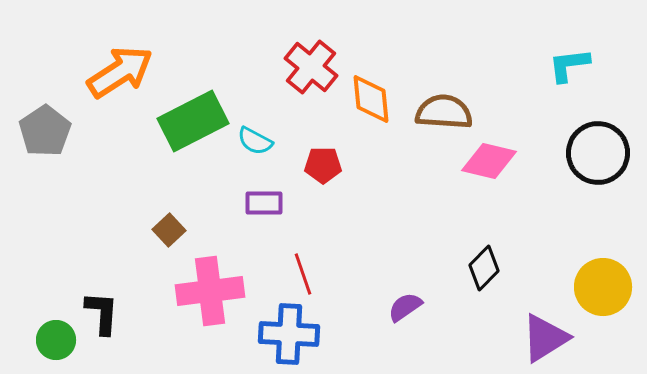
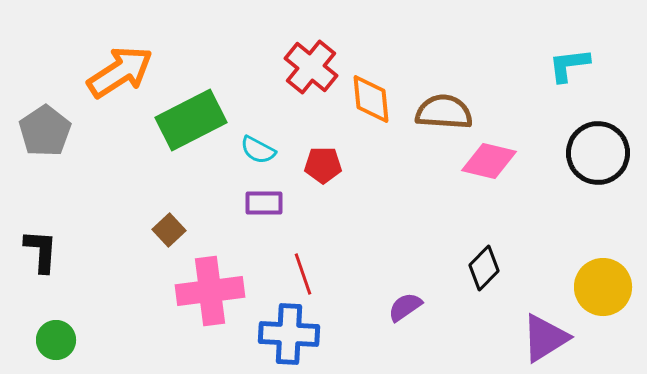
green rectangle: moved 2 px left, 1 px up
cyan semicircle: moved 3 px right, 9 px down
black L-shape: moved 61 px left, 62 px up
